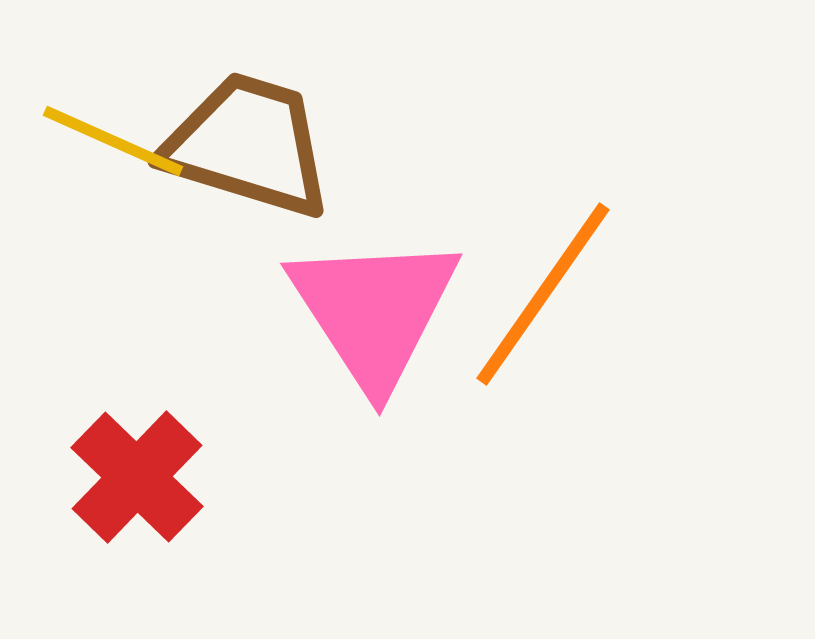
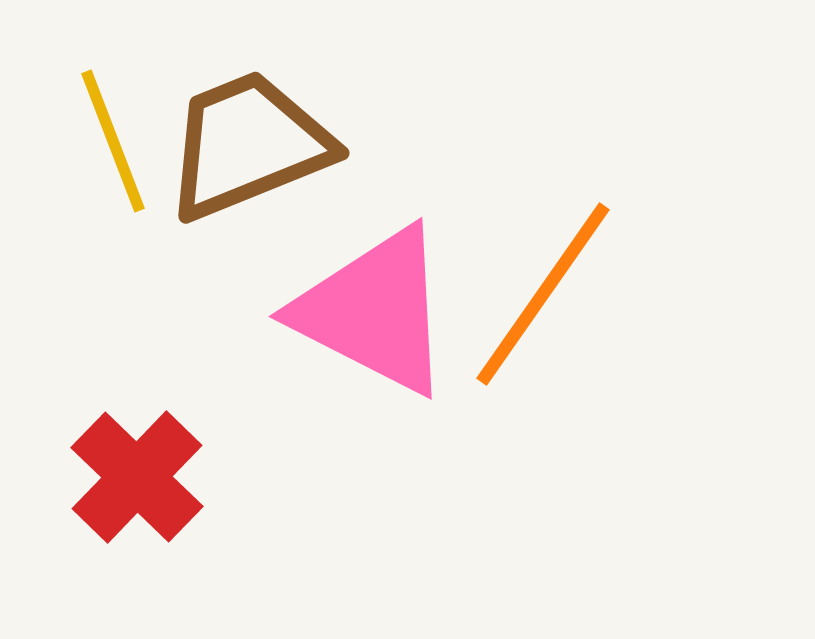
yellow line: rotated 45 degrees clockwise
brown trapezoid: rotated 39 degrees counterclockwise
pink triangle: rotated 30 degrees counterclockwise
